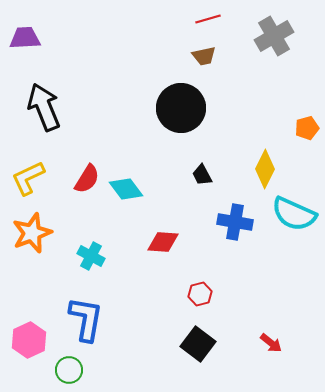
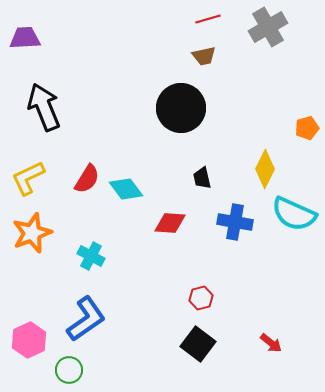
gray cross: moved 6 px left, 9 px up
black trapezoid: moved 3 px down; rotated 15 degrees clockwise
red diamond: moved 7 px right, 19 px up
red hexagon: moved 1 px right, 4 px down
blue L-shape: rotated 45 degrees clockwise
